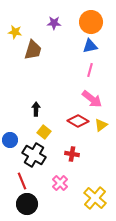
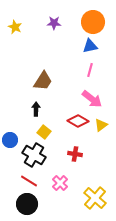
orange circle: moved 2 px right
yellow star: moved 5 px up; rotated 16 degrees clockwise
brown trapezoid: moved 10 px right, 31 px down; rotated 15 degrees clockwise
red cross: moved 3 px right
red line: moved 7 px right; rotated 36 degrees counterclockwise
